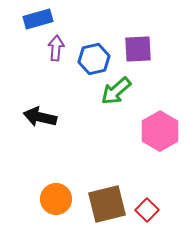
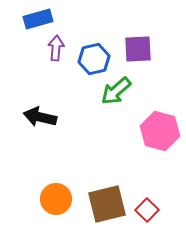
pink hexagon: rotated 15 degrees counterclockwise
